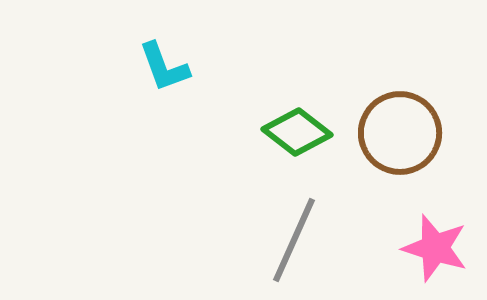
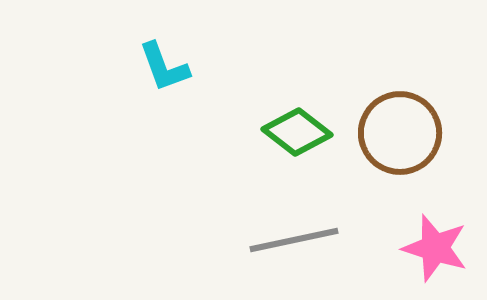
gray line: rotated 54 degrees clockwise
